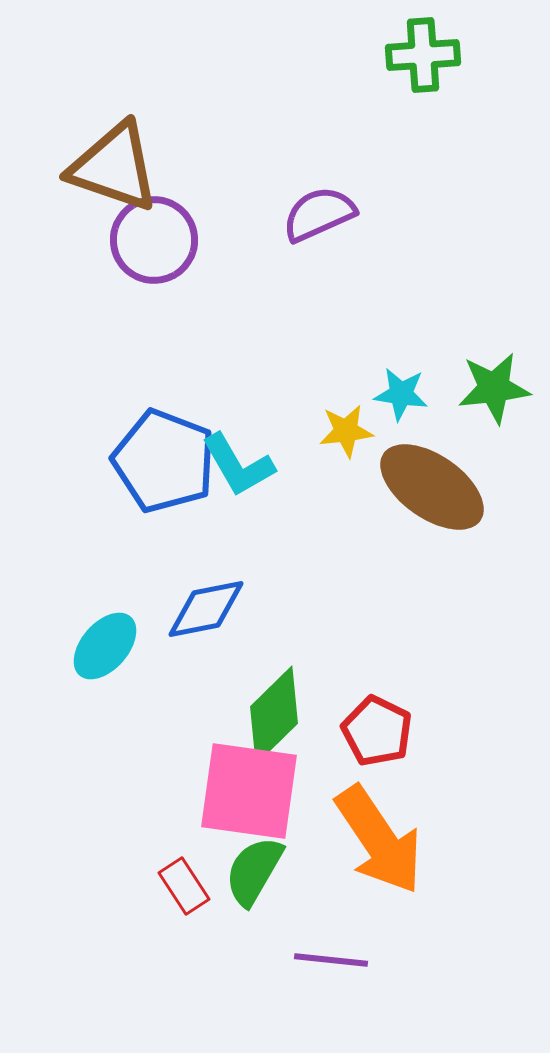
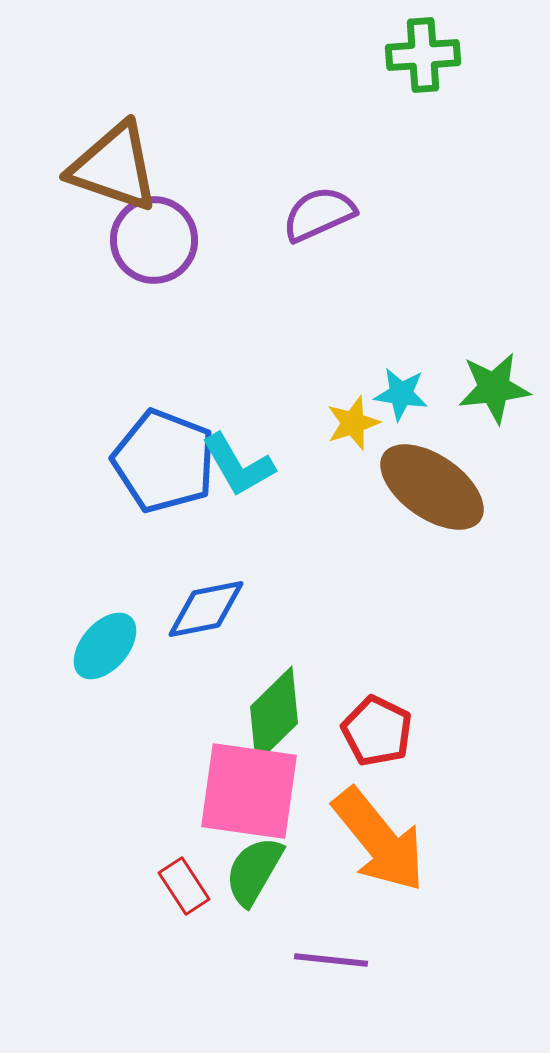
yellow star: moved 7 px right, 8 px up; rotated 12 degrees counterclockwise
orange arrow: rotated 5 degrees counterclockwise
